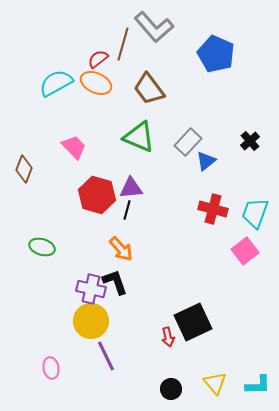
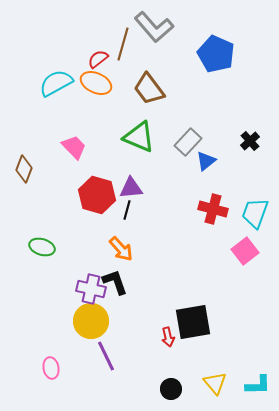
black square: rotated 15 degrees clockwise
